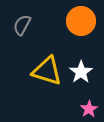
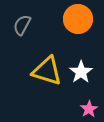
orange circle: moved 3 px left, 2 px up
